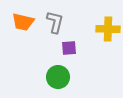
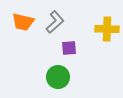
gray L-shape: rotated 35 degrees clockwise
yellow cross: moved 1 px left
